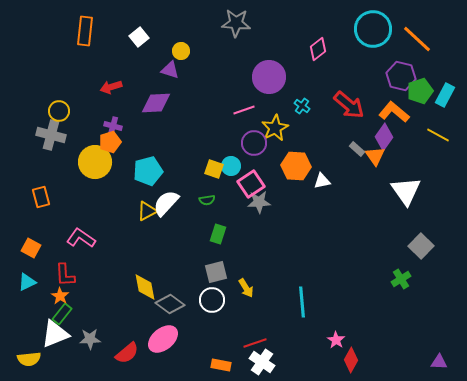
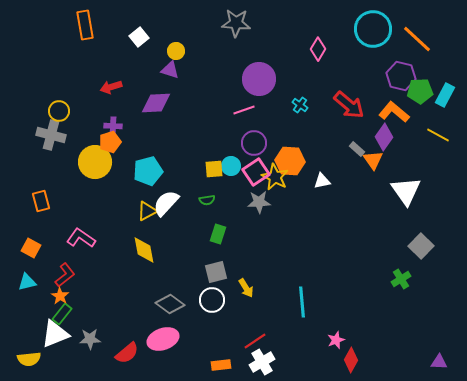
orange rectangle at (85, 31): moved 6 px up; rotated 16 degrees counterclockwise
pink diamond at (318, 49): rotated 20 degrees counterclockwise
yellow circle at (181, 51): moved 5 px left
purple circle at (269, 77): moved 10 px left, 2 px down
green pentagon at (420, 91): rotated 15 degrees clockwise
cyan cross at (302, 106): moved 2 px left, 1 px up
purple cross at (113, 126): rotated 12 degrees counterclockwise
yellow star at (275, 128): moved 49 px down; rotated 16 degrees counterclockwise
orange triangle at (375, 156): moved 2 px left, 4 px down
orange hexagon at (296, 166): moved 6 px left, 5 px up
yellow square at (214, 169): rotated 24 degrees counterclockwise
pink square at (251, 184): moved 5 px right, 12 px up
orange rectangle at (41, 197): moved 4 px down
red L-shape at (65, 275): rotated 125 degrees counterclockwise
cyan triangle at (27, 282): rotated 12 degrees clockwise
yellow diamond at (145, 287): moved 1 px left, 37 px up
pink ellipse at (163, 339): rotated 20 degrees clockwise
pink star at (336, 340): rotated 18 degrees clockwise
red line at (255, 343): moved 2 px up; rotated 15 degrees counterclockwise
white cross at (262, 362): rotated 25 degrees clockwise
orange rectangle at (221, 365): rotated 18 degrees counterclockwise
